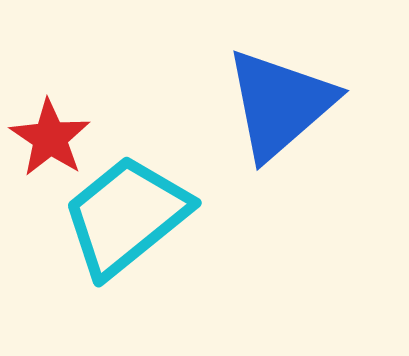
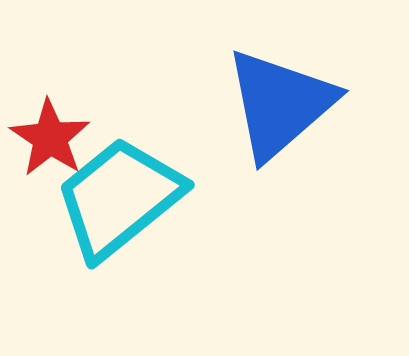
cyan trapezoid: moved 7 px left, 18 px up
